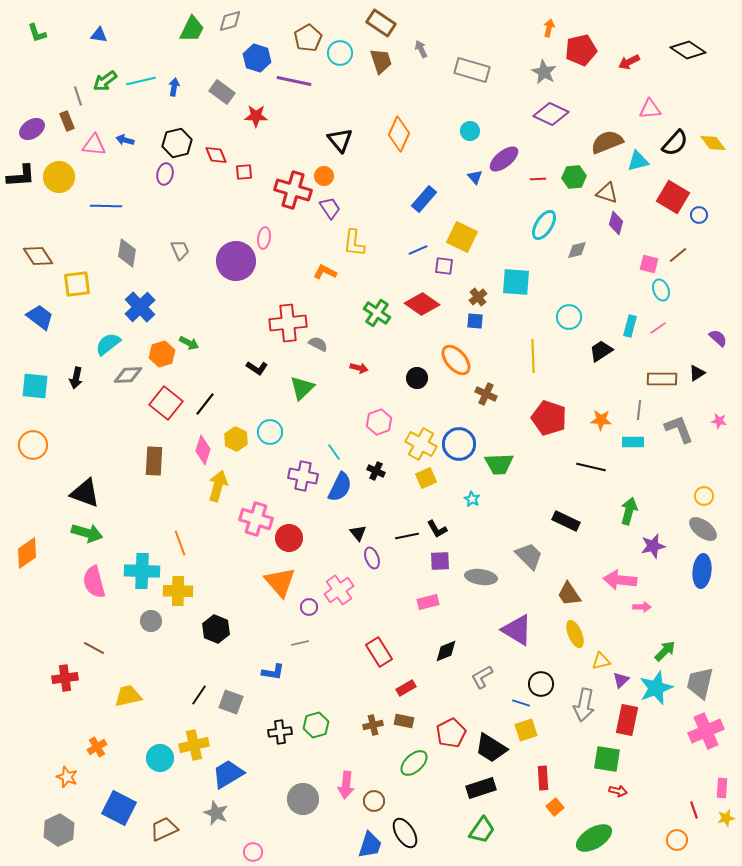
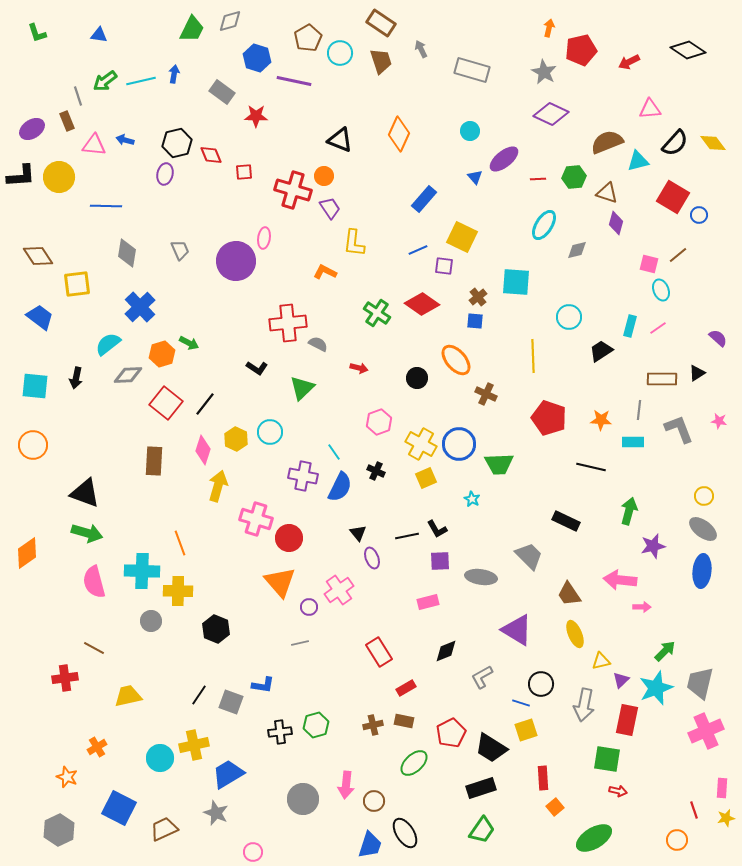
blue arrow at (174, 87): moved 13 px up
black triangle at (340, 140): rotated 28 degrees counterclockwise
red diamond at (216, 155): moved 5 px left
blue L-shape at (273, 672): moved 10 px left, 13 px down
